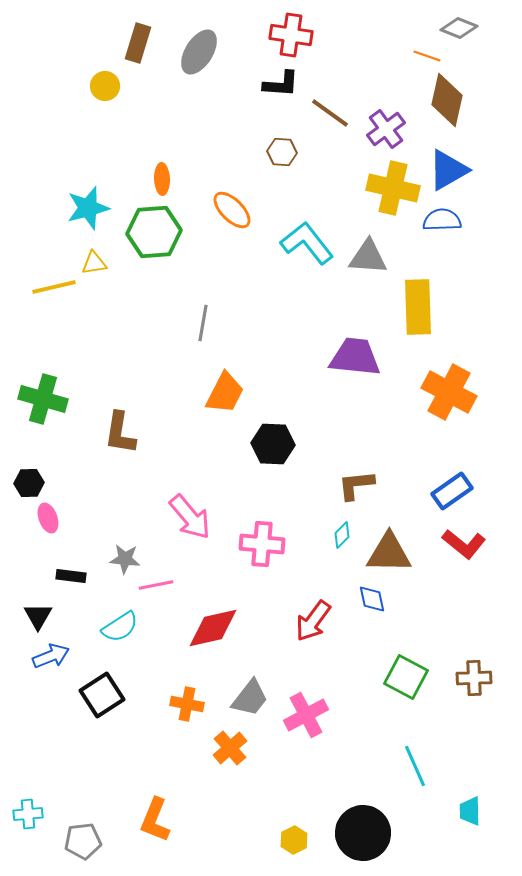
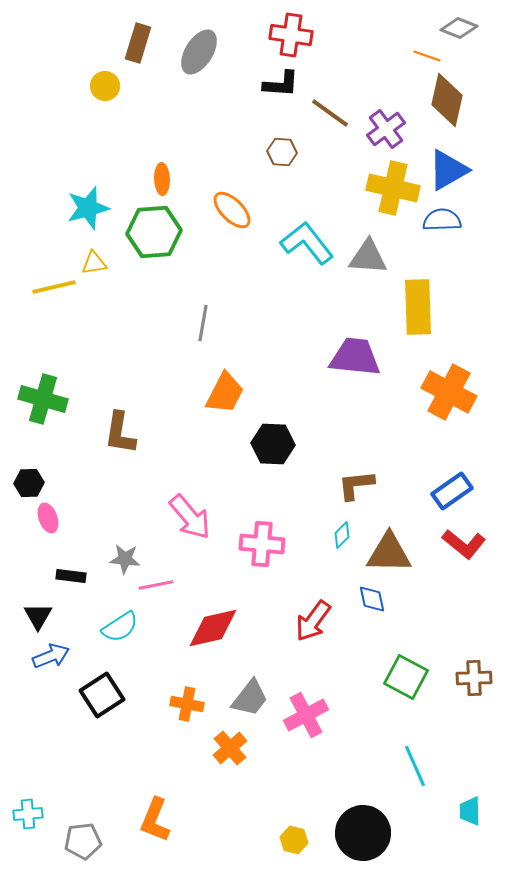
yellow hexagon at (294, 840): rotated 20 degrees counterclockwise
